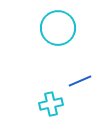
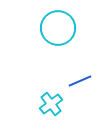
cyan cross: rotated 25 degrees counterclockwise
